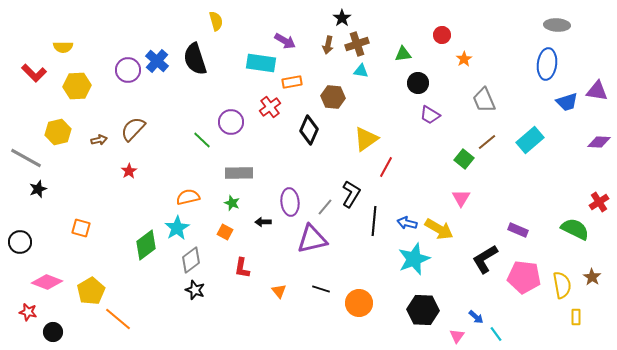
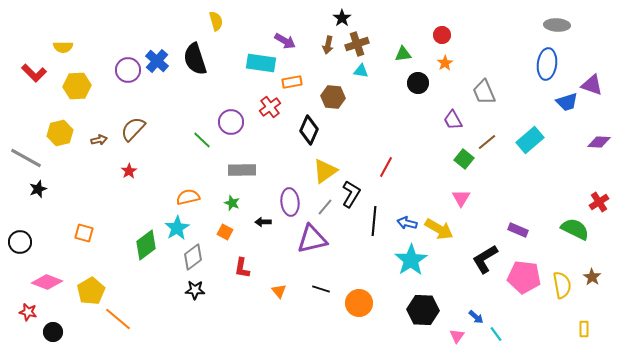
orange star at (464, 59): moved 19 px left, 4 px down
purple triangle at (597, 91): moved 5 px left, 6 px up; rotated 10 degrees clockwise
gray trapezoid at (484, 100): moved 8 px up
purple trapezoid at (430, 115): moved 23 px right, 5 px down; rotated 30 degrees clockwise
yellow hexagon at (58, 132): moved 2 px right, 1 px down
yellow triangle at (366, 139): moved 41 px left, 32 px down
gray rectangle at (239, 173): moved 3 px right, 3 px up
orange square at (81, 228): moved 3 px right, 5 px down
cyan star at (414, 259): moved 3 px left, 1 px down; rotated 12 degrees counterclockwise
gray diamond at (191, 260): moved 2 px right, 3 px up
black star at (195, 290): rotated 18 degrees counterclockwise
yellow rectangle at (576, 317): moved 8 px right, 12 px down
